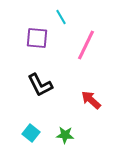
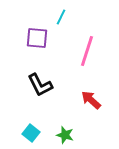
cyan line: rotated 56 degrees clockwise
pink line: moved 1 px right, 6 px down; rotated 8 degrees counterclockwise
green star: rotated 12 degrees clockwise
